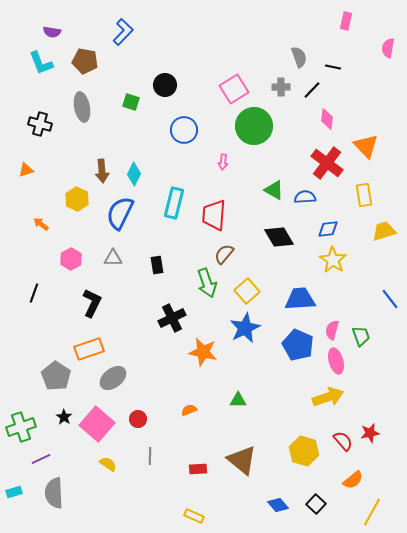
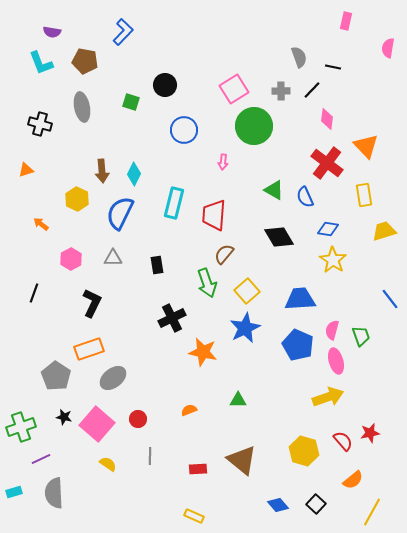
gray cross at (281, 87): moved 4 px down
blue semicircle at (305, 197): rotated 110 degrees counterclockwise
blue diamond at (328, 229): rotated 15 degrees clockwise
black star at (64, 417): rotated 21 degrees counterclockwise
